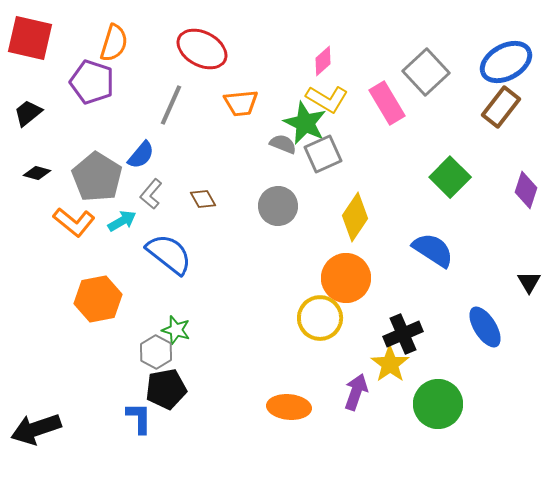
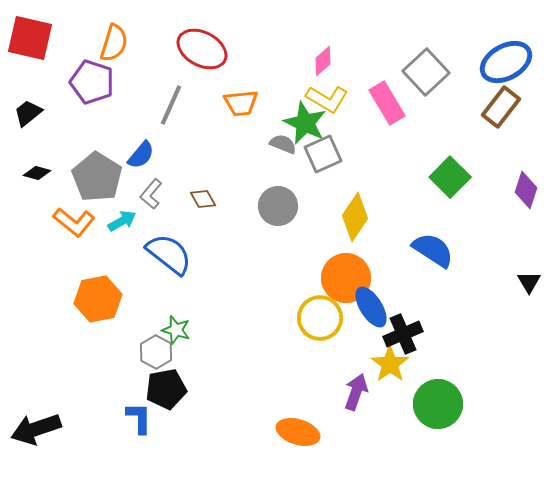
blue ellipse at (485, 327): moved 114 px left, 20 px up
orange ellipse at (289, 407): moved 9 px right, 25 px down; rotated 12 degrees clockwise
